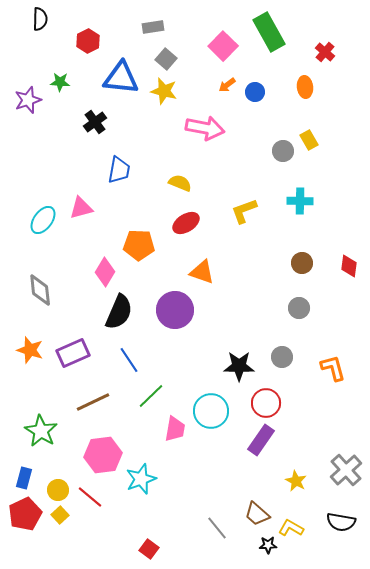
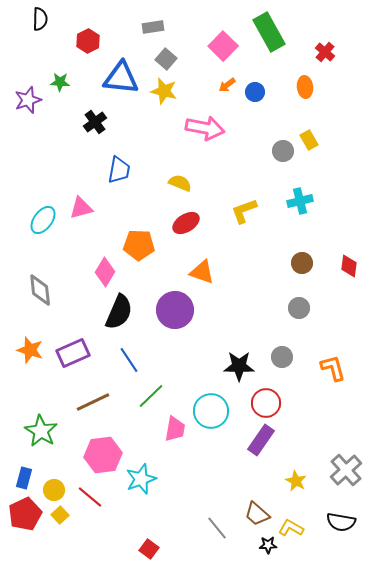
cyan cross at (300, 201): rotated 15 degrees counterclockwise
yellow circle at (58, 490): moved 4 px left
